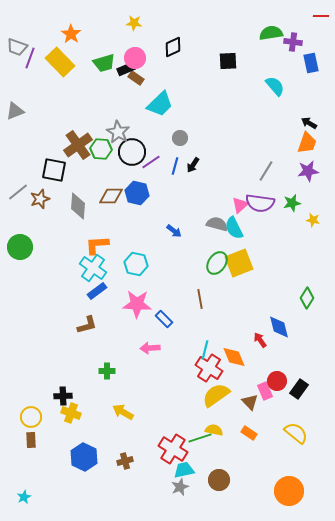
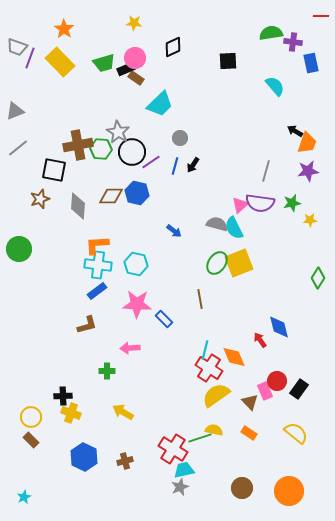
orange star at (71, 34): moved 7 px left, 5 px up
black arrow at (309, 123): moved 14 px left, 8 px down
brown cross at (78, 145): rotated 24 degrees clockwise
gray line at (266, 171): rotated 15 degrees counterclockwise
gray line at (18, 192): moved 44 px up
yellow star at (313, 220): moved 3 px left; rotated 16 degrees counterclockwise
green circle at (20, 247): moved 1 px left, 2 px down
cyan cross at (93, 268): moved 5 px right, 3 px up; rotated 28 degrees counterclockwise
green diamond at (307, 298): moved 11 px right, 20 px up
pink arrow at (150, 348): moved 20 px left
brown rectangle at (31, 440): rotated 42 degrees counterclockwise
brown circle at (219, 480): moved 23 px right, 8 px down
